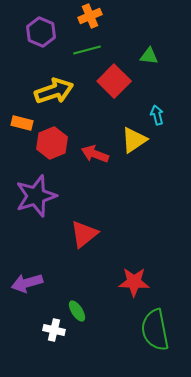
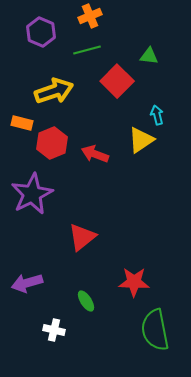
red square: moved 3 px right
yellow triangle: moved 7 px right
purple star: moved 4 px left, 2 px up; rotated 9 degrees counterclockwise
red triangle: moved 2 px left, 3 px down
green ellipse: moved 9 px right, 10 px up
